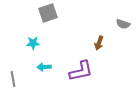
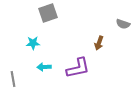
purple L-shape: moved 3 px left, 3 px up
